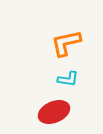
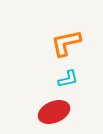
cyan L-shape: rotated 20 degrees counterclockwise
